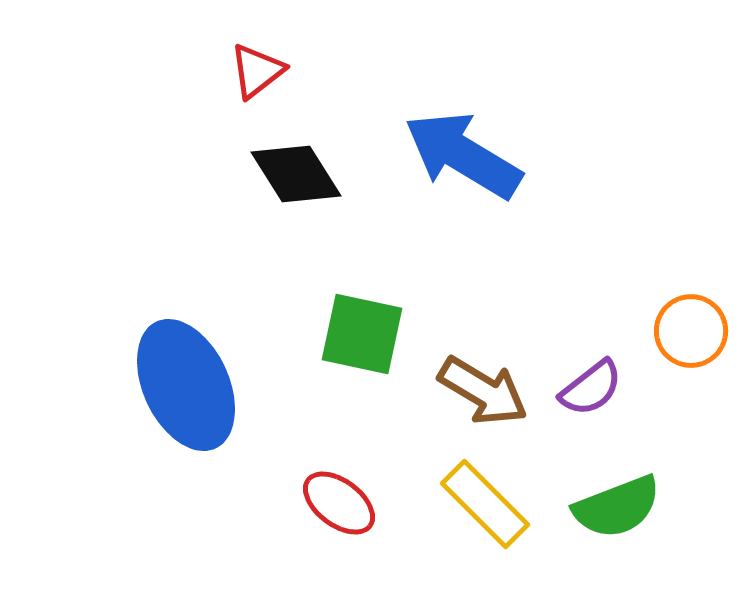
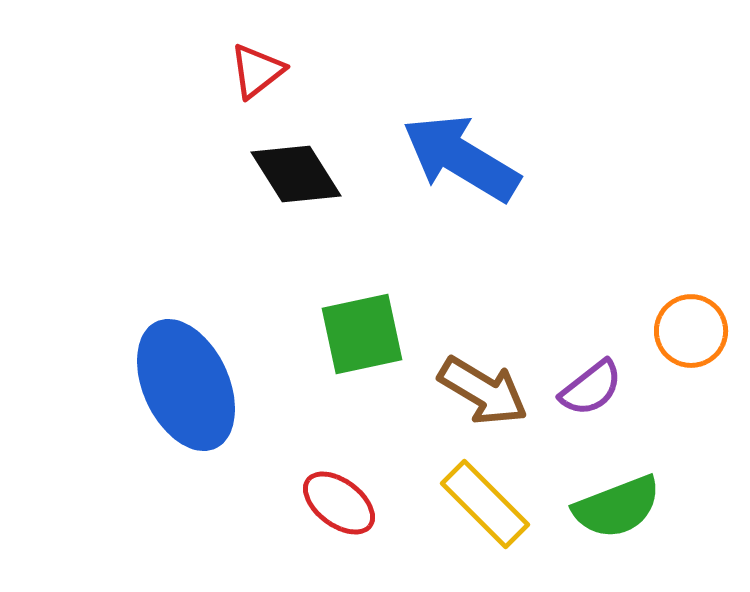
blue arrow: moved 2 px left, 3 px down
green square: rotated 24 degrees counterclockwise
